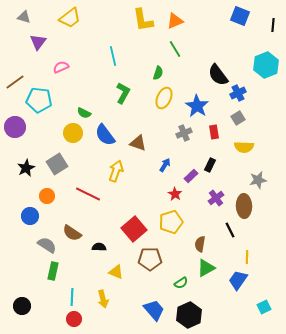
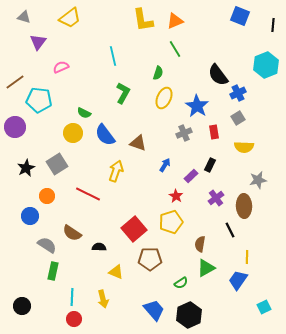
red star at (175, 194): moved 1 px right, 2 px down
